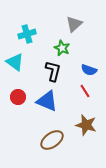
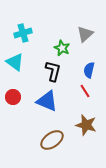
gray triangle: moved 11 px right, 10 px down
cyan cross: moved 4 px left, 1 px up
blue semicircle: rotated 84 degrees clockwise
red circle: moved 5 px left
